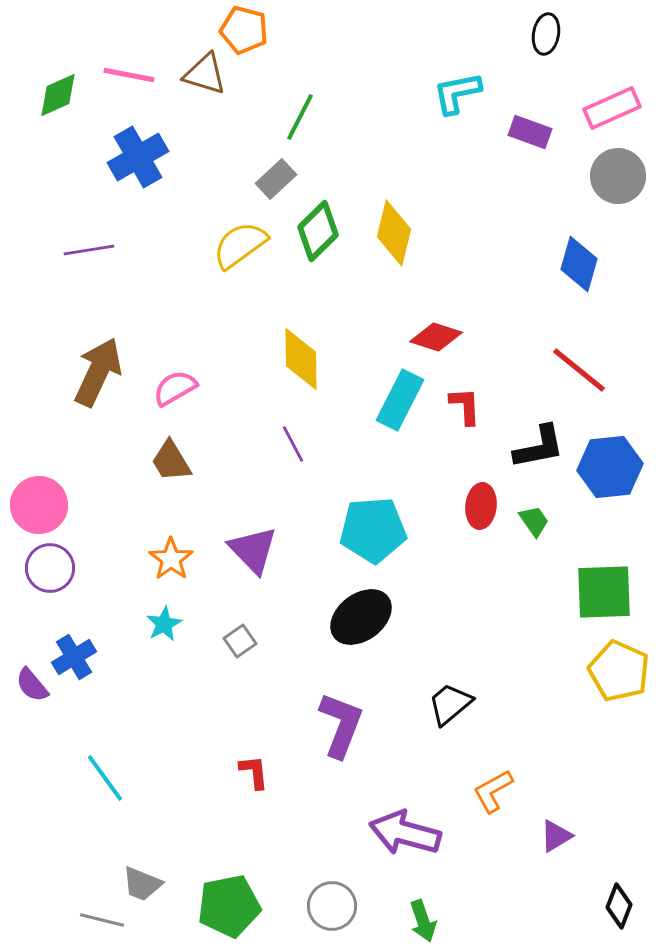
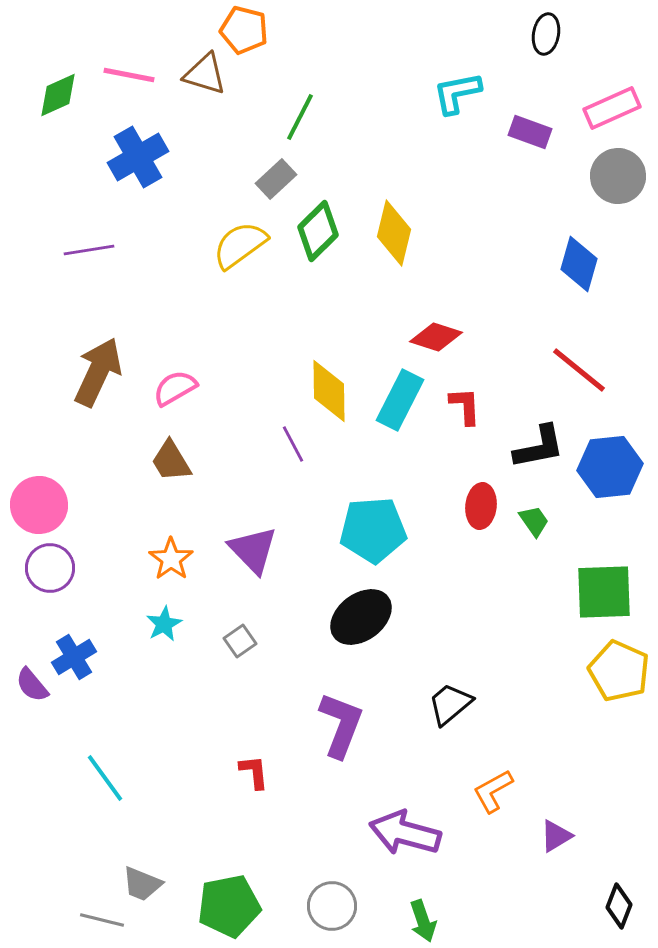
yellow diamond at (301, 359): moved 28 px right, 32 px down
